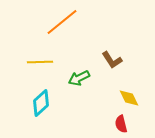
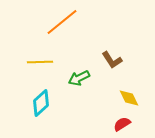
red semicircle: moved 1 px right; rotated 72 degrees clockwise
